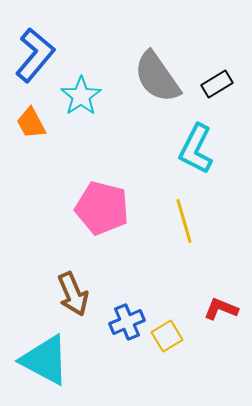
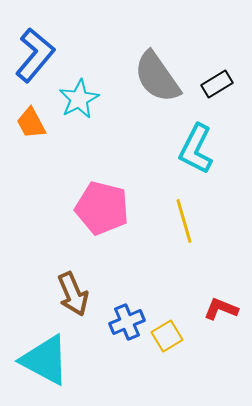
cyan star: moved 2 px left, 3 px down; rotated 6 degrees clockwise
